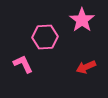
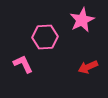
pink star: rotated 10 degrees clockwise
red arrow: moved 2 px right
